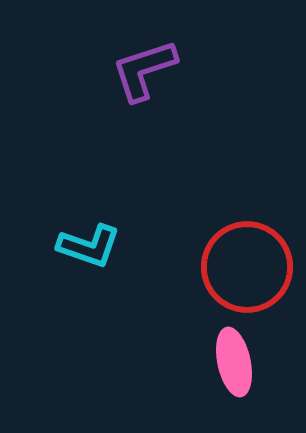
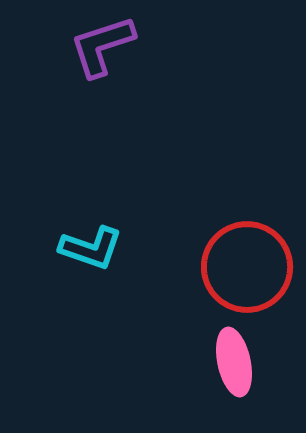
purple L-shape: moved 42 px left, 24 px up
cyan L-shape: moved 2 px right, 2 px down
